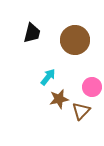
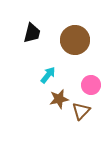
cyan arrow: moved 2 px up
pink circle: moved 1 px left, 2 px up
